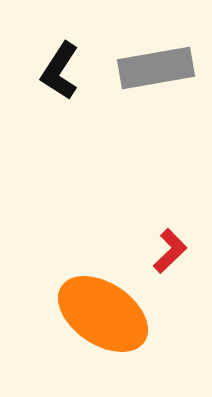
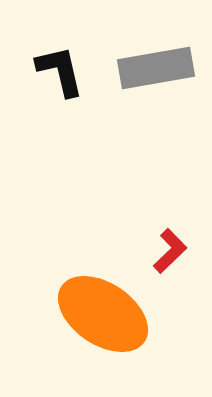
black L-shape: rotated 134 degrees clockwise
